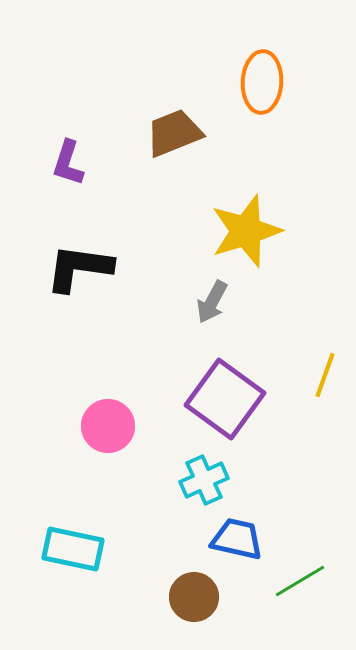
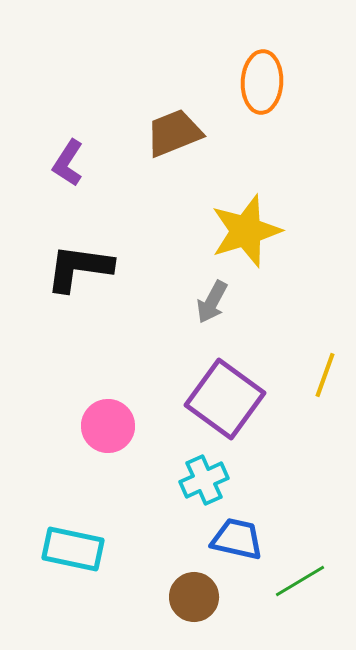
purple L-shape: rotated 15 degrees clockwise
